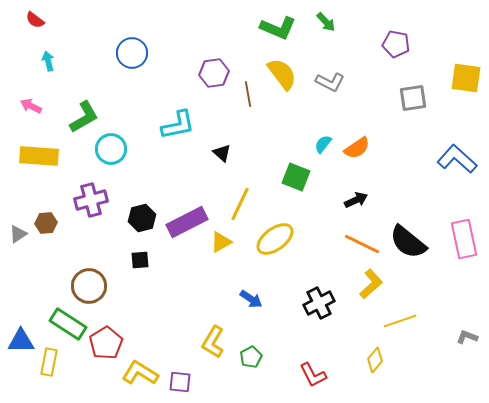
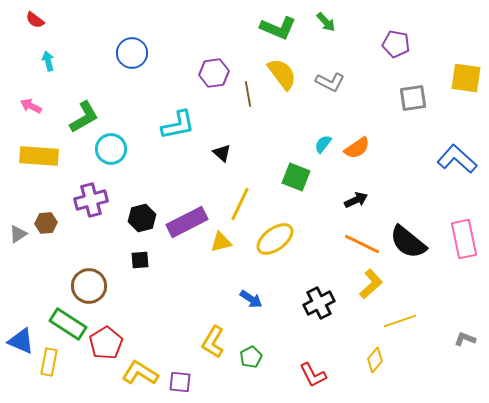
yellow triangle at (221, 242): rotated 15 degrees clockwise
gray L-shape at (467, 337): moved 2 px left, 2 px down
blue triangle at (21, 341): rotated 24 degrees clockwise
